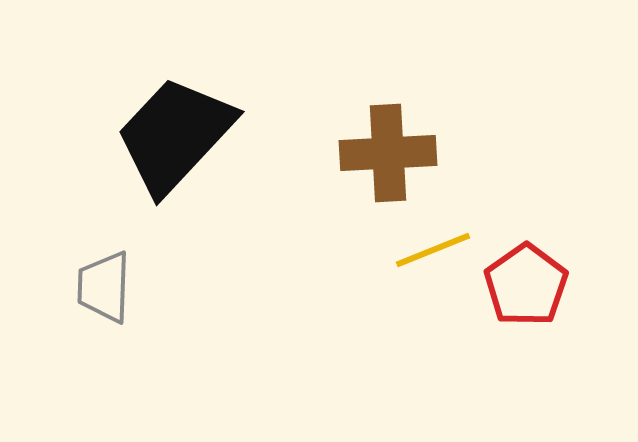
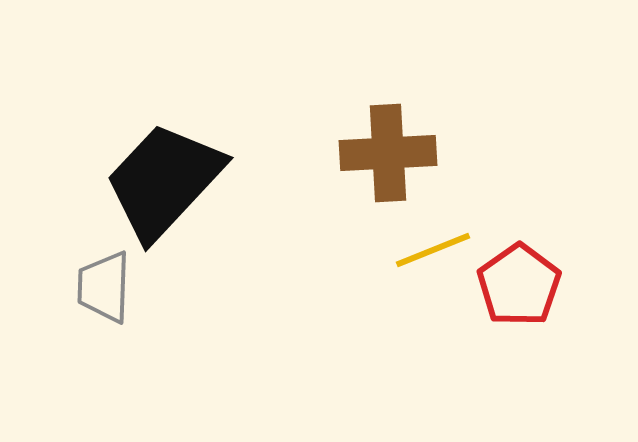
black trapezoid: moved 11 px left, 46 px down
red pentagon: moved 7 px left
